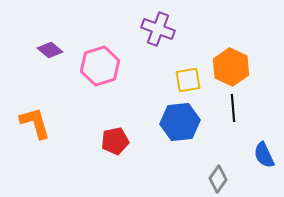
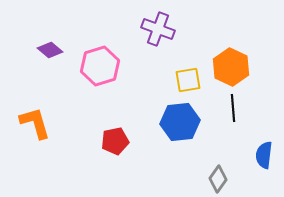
blue semicircle: rotated 32 degrees clockwise
